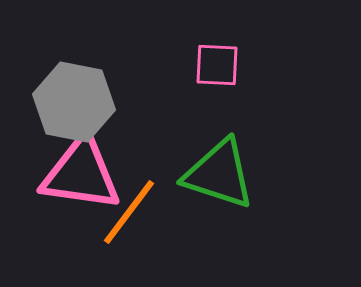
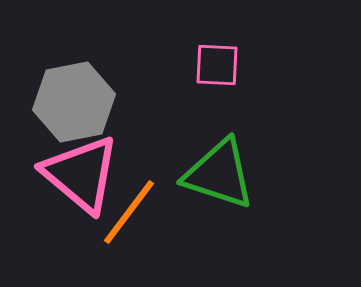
gray hexagon: rotated 22 degrees counterclockwise
pink triangle: rotated 32 degrees clockwise
